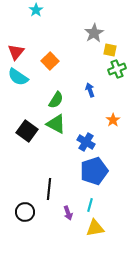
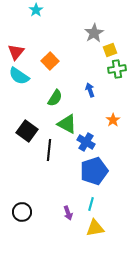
yellow square: rotated 32 degrees counterclockwise
green cross: rotated 12 degrees clockwise
cyan semicircle: moved 1 px right, 1 px up
green semicircle: moved 1 px left, 2 px up
green triangle: moved 11 px right
black line: moved 39 px up
cyan line: moved 1 px right, 1 px up
black circle: moved 3 px left
